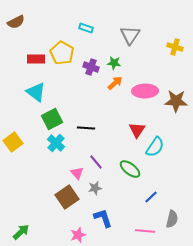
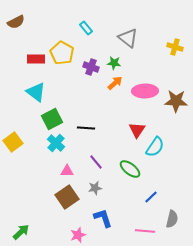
cyan rectangle: rotated 32 degrees clockwise
gray triangle: moved 2 px left, 3 px down; rotated 25 degrees counterclockwise
pink triangle: moved 10 px left, 2 px up; rotated 48 degrees counterclockwise
